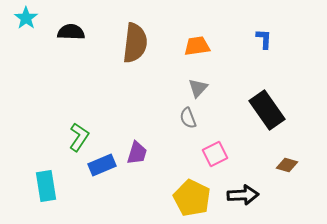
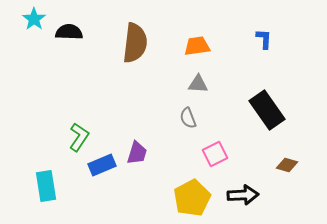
cyan star: moved 8 px right, 1 px down
black semicircle: moved 2 px left
gray triangle: moved 4 px up; rotated 50 degrees clockwise
yellow pentagon: rotated 18 degrees clockwise
